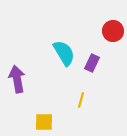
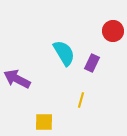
purple arrow: rotated 52 degrees counterclockwise
